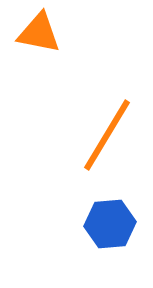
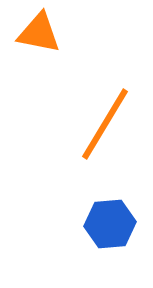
orange line: moved 2 px left, 11 px up
